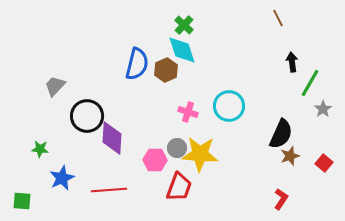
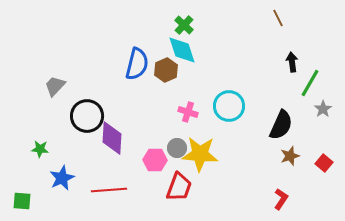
black semicircle: moved 9 px up
